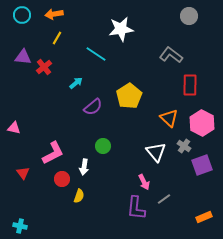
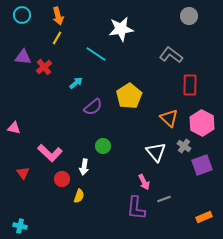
orange arrow: moved 4 px right, 2 px down; rotated 96 degrees counterclockwise
pink L-shape: moved 3 px left; rotated 70 degrees clockwise
gray line: rotated 16 degrees clockwise
